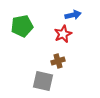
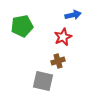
red star: moved 3 px down
